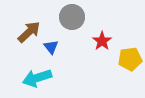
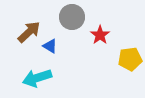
red star: moved 2 px left, 6 px up
blue triangle: moved 1 px left, 1 px up; rotated 21 degrees counterclockwise
